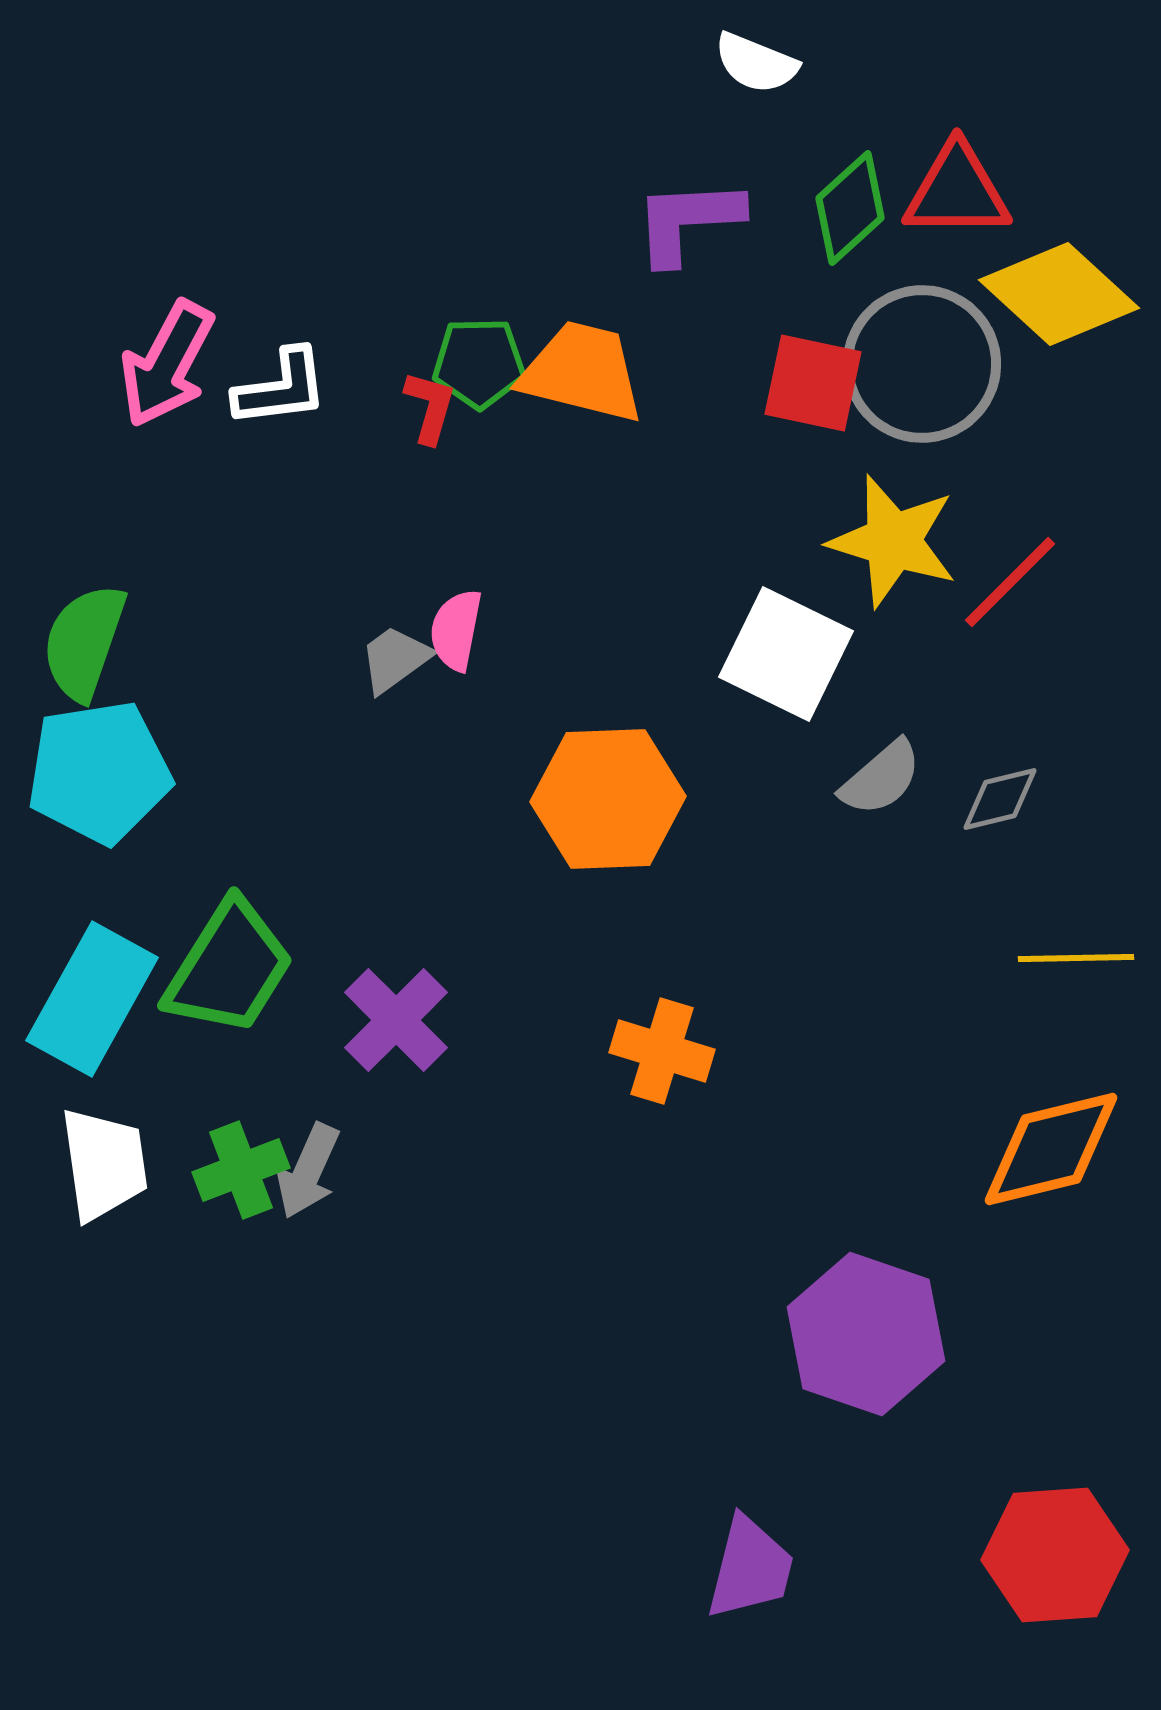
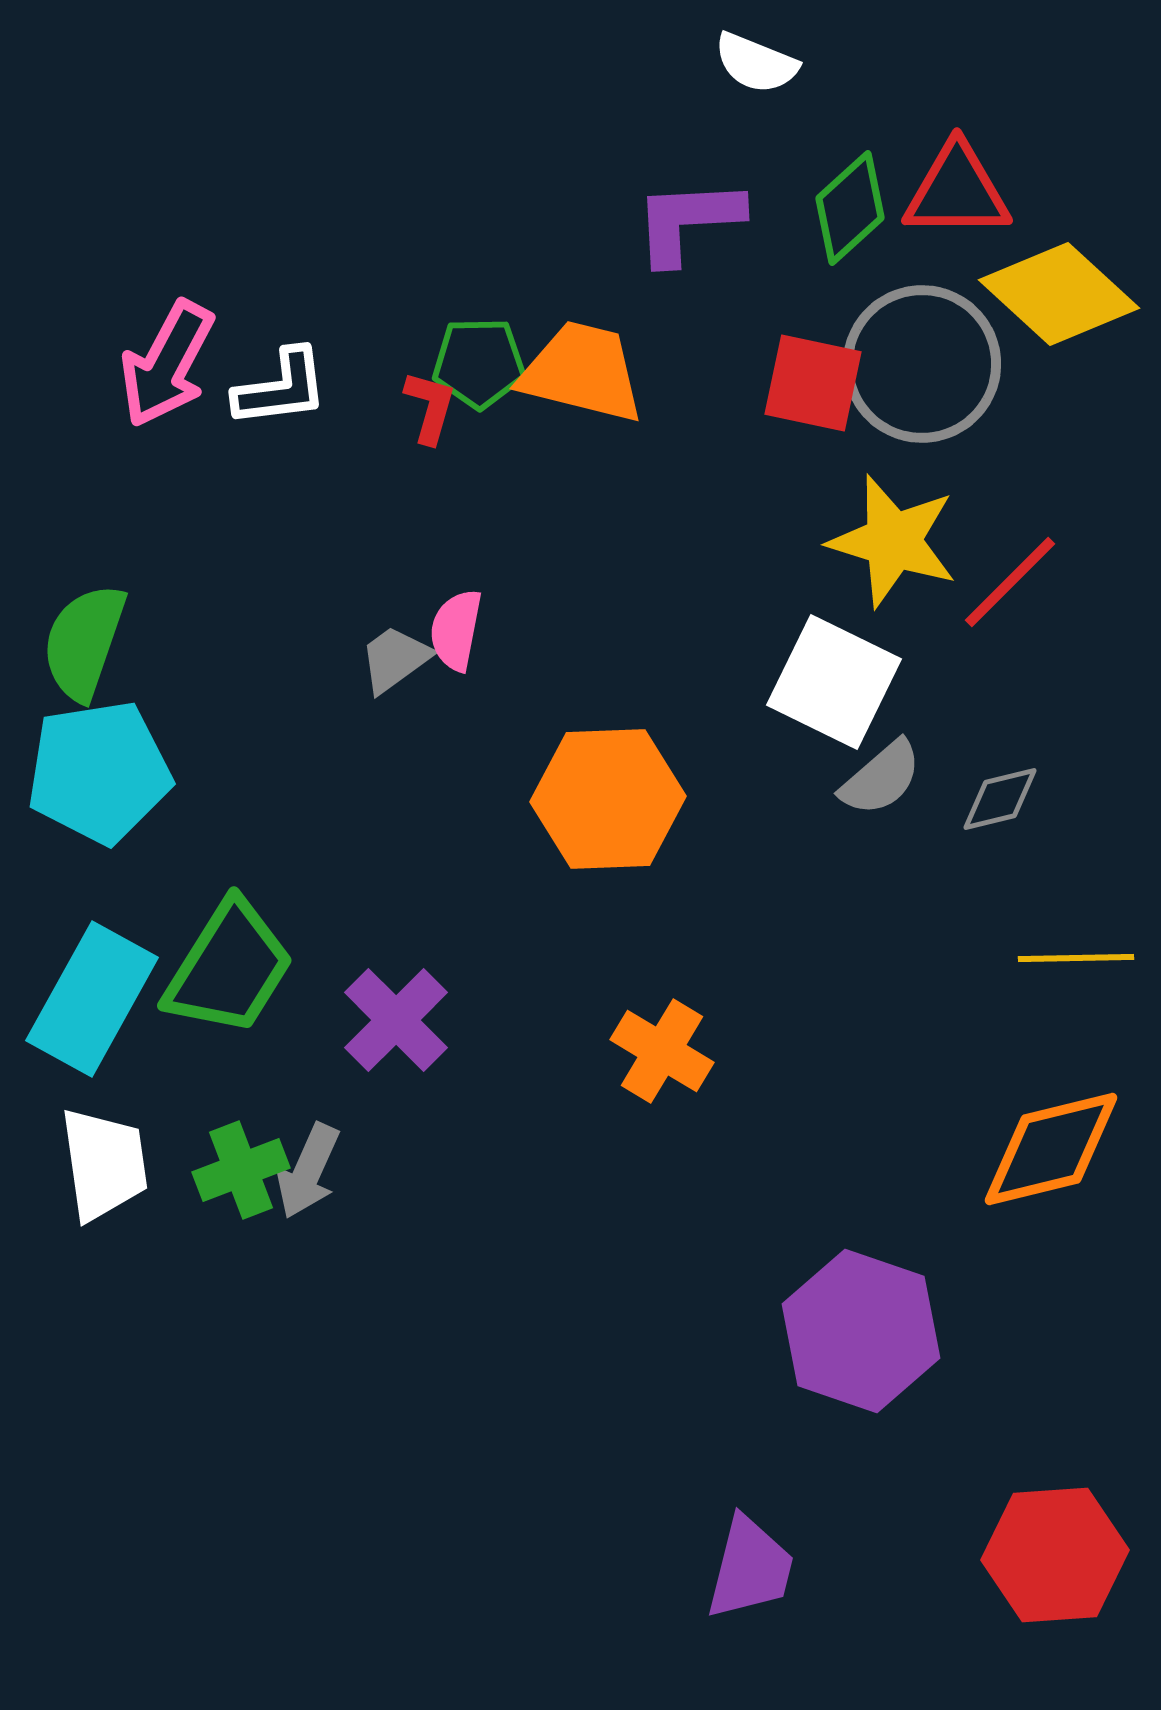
white square: moved 48 px right, 28 px down
orange cross: rotated 14 degrees clockwise
purple hexagon: moved 5 px left, 3 px up
